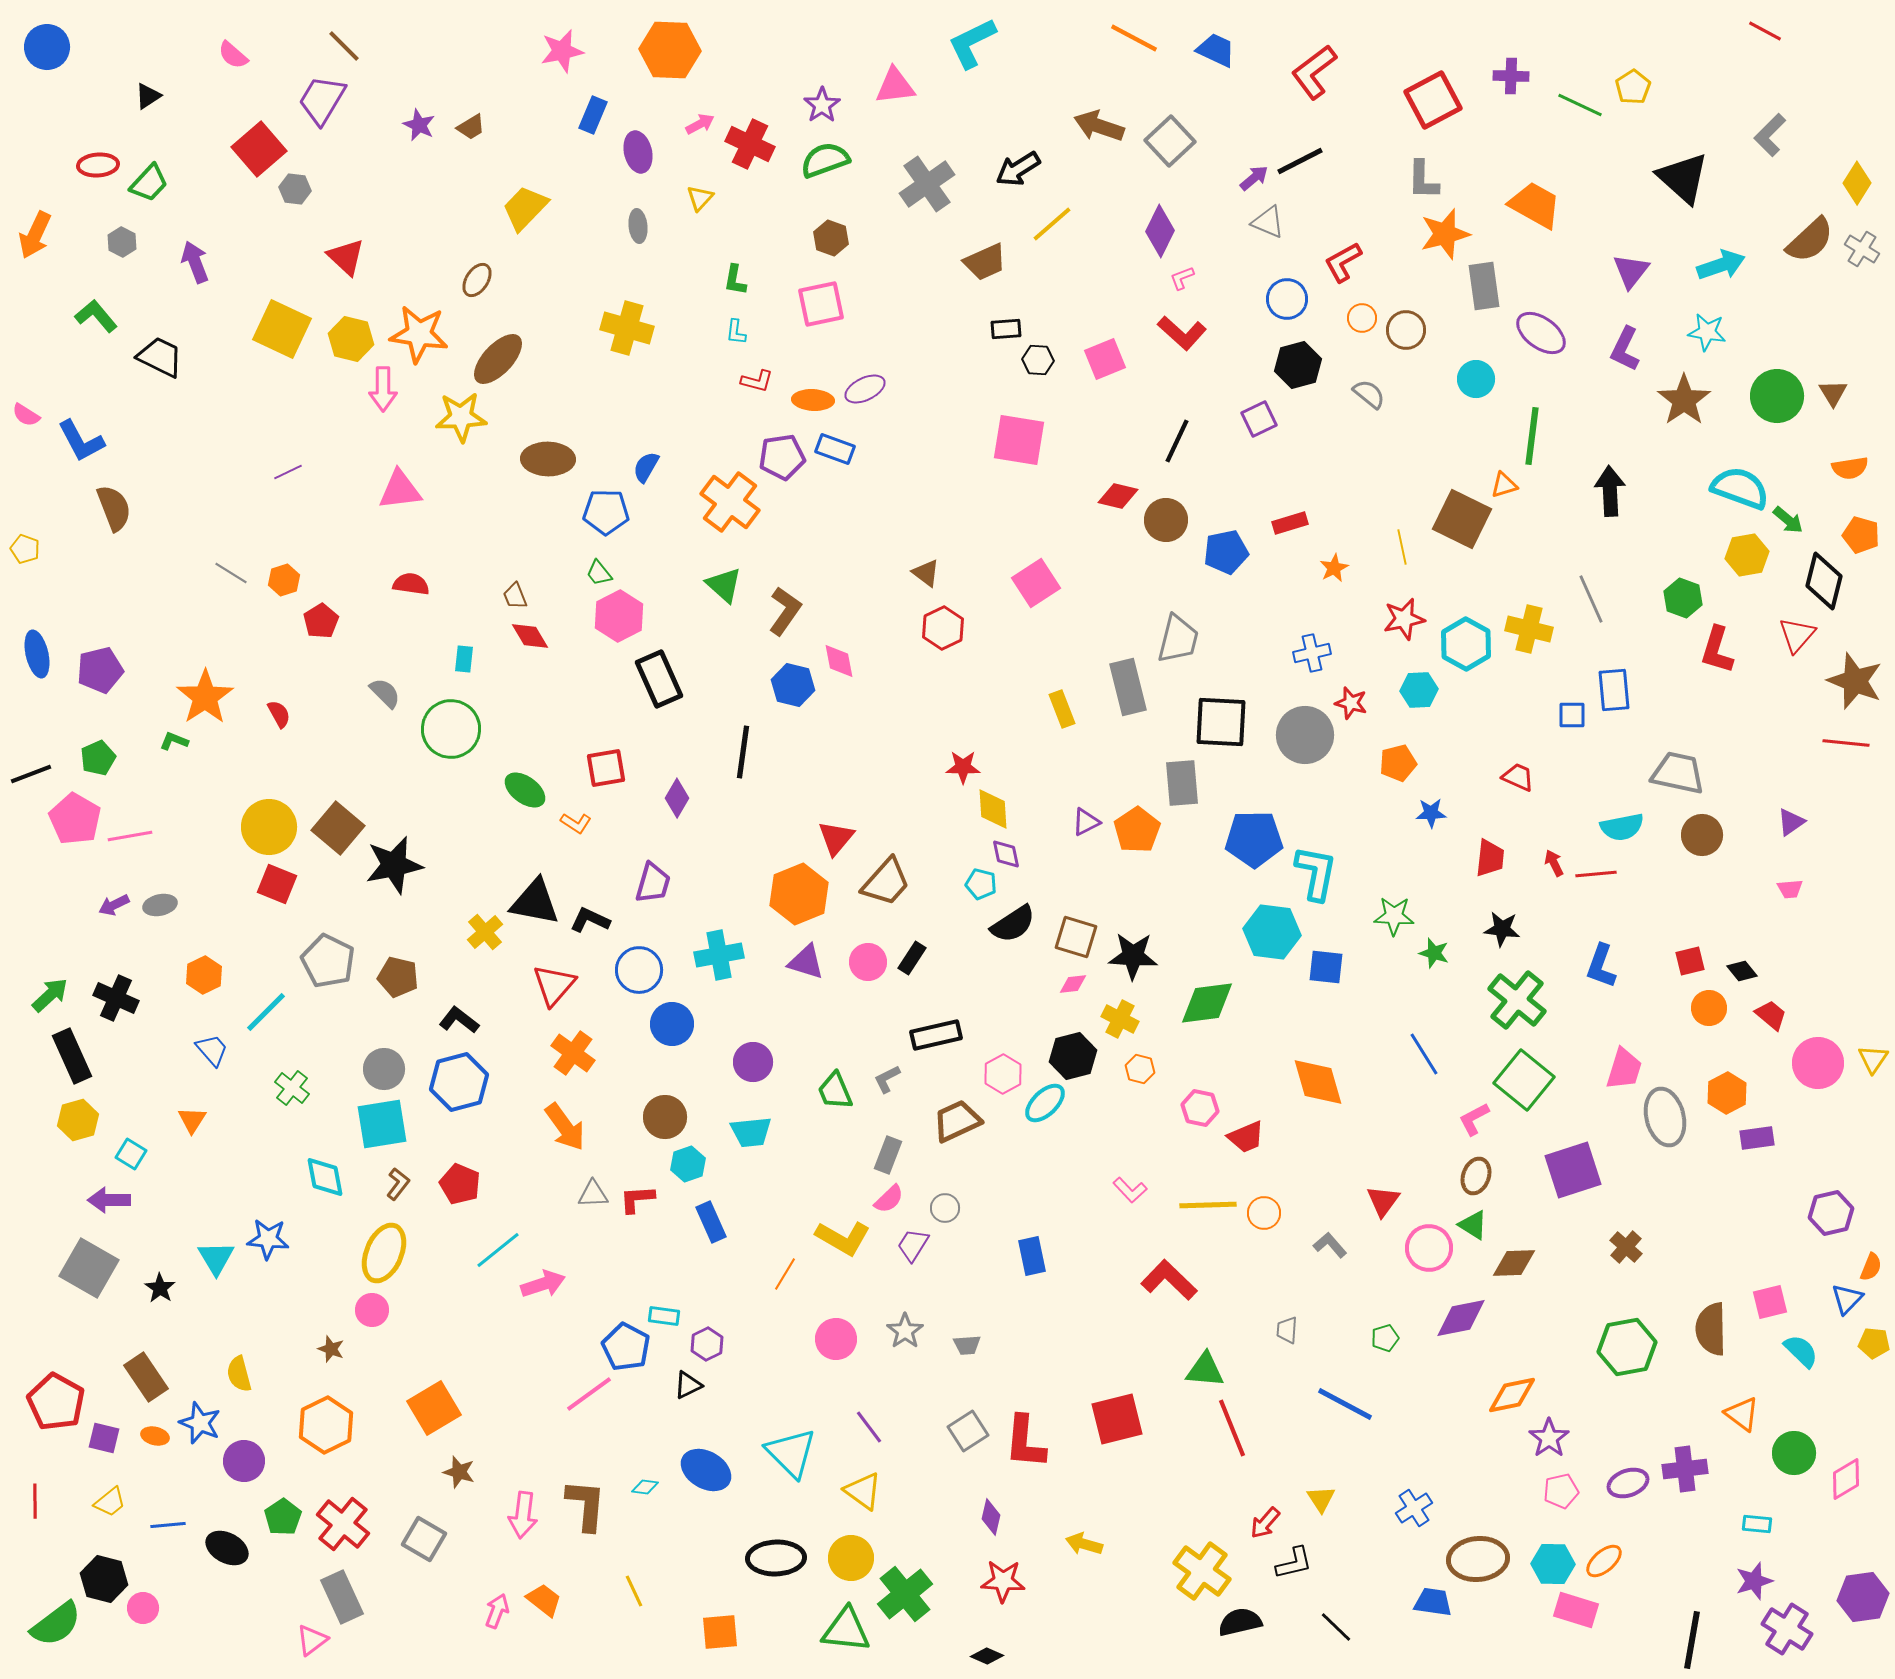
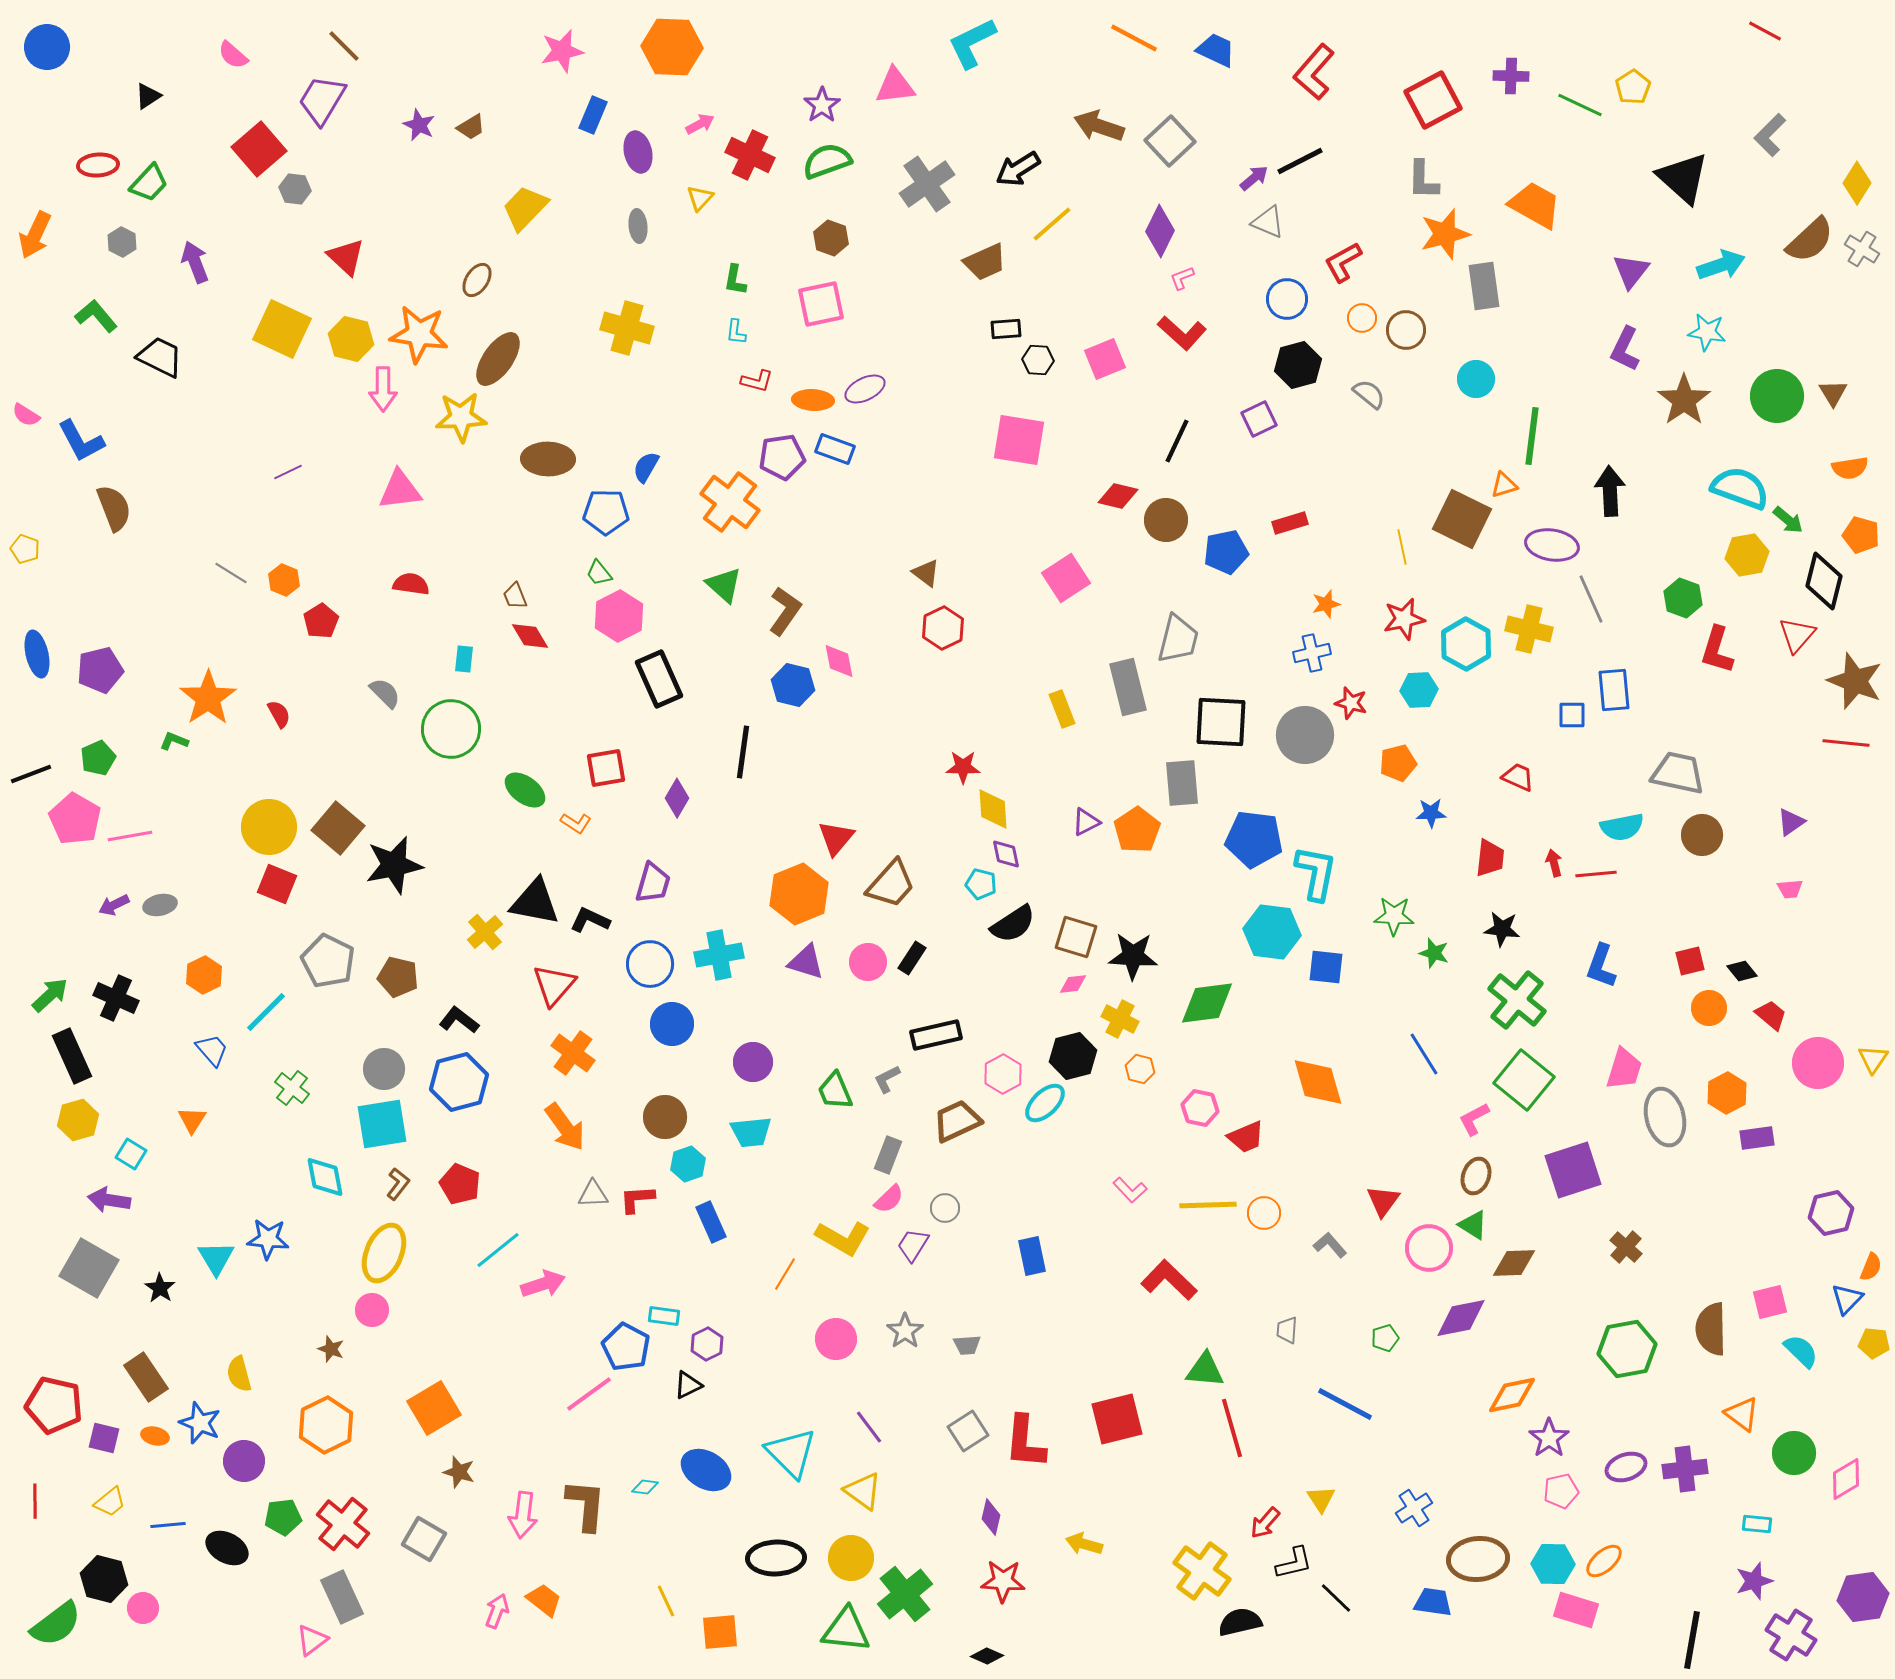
orange hexagon at (670, 50): moved 2 px right, 3 px up
red L-shape at (1314, 72): rotated 12 degrees counterclockwise
red cross at (750, 144): moved 11 px down
green semicircle at (825, 160): moved 2 px right, 1 px down
purple ellipse at (1541, 333): moved 11 px right, 212 px down; rotated 27 degrees counterclockwise
brown ellipse at (498, 359): rotated 8 degrees counterclockwise
orange star at (1334, 568): moved 8 px left, 36 px down; rotated 12 degrees clockwise
orange hexagon at (284, 580): rotated 20 degrees counterclockwise
pink square at (1036, 583): moved 30 px right, 5 px up
orange star at (205, 697): moved 3 px right, 1 px down
blue pentagon at (1254, 839): rotated 8 degrees clockwise
red arrow at (1554, 863): rotated 12 degrees clockwise
brown trapezoid at (886, 882): moved 5 px right, 2 px down
blue circle at (639, 970): moved 11 px right, 6 px up
purple arrow at (109, 1200): rotated 9 degrees clockwise
green hexagon at (1627, 1347): moved 2 px down
red pentagon at (56, 1402): moved 2 px left, 3 px down; rotated 16 degrees counterclockwise
red line at (1232, 1428): rotated 6 degrees clockwise
purple ellipse at (1628, 1483): moved 2 px left, 16 px up
green pentagon at (283, 1517): rotated 27 degrees clockwise
yellow line at (634, 1591): moved 32 px right, 10 px down
black line at (1336, 1627): moved 29 px up
purple cross at (1787, 1629): moved 4 px right, 6 px down
